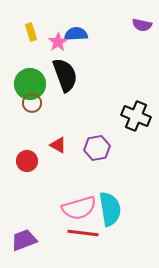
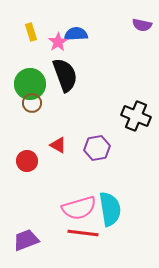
purple trapezoid: moved 2 px right
